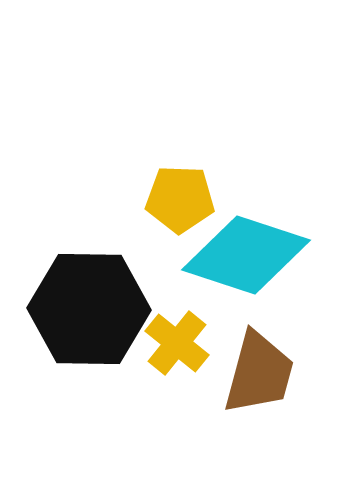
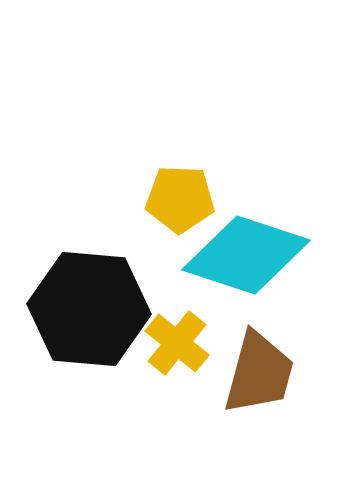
black hexagon: rotated 4 degrees clockwise
